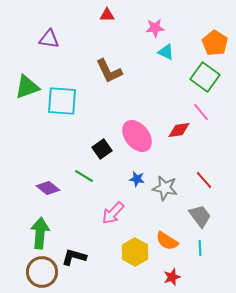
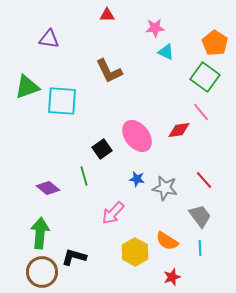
green line: rotated 42 degrees clockwise
